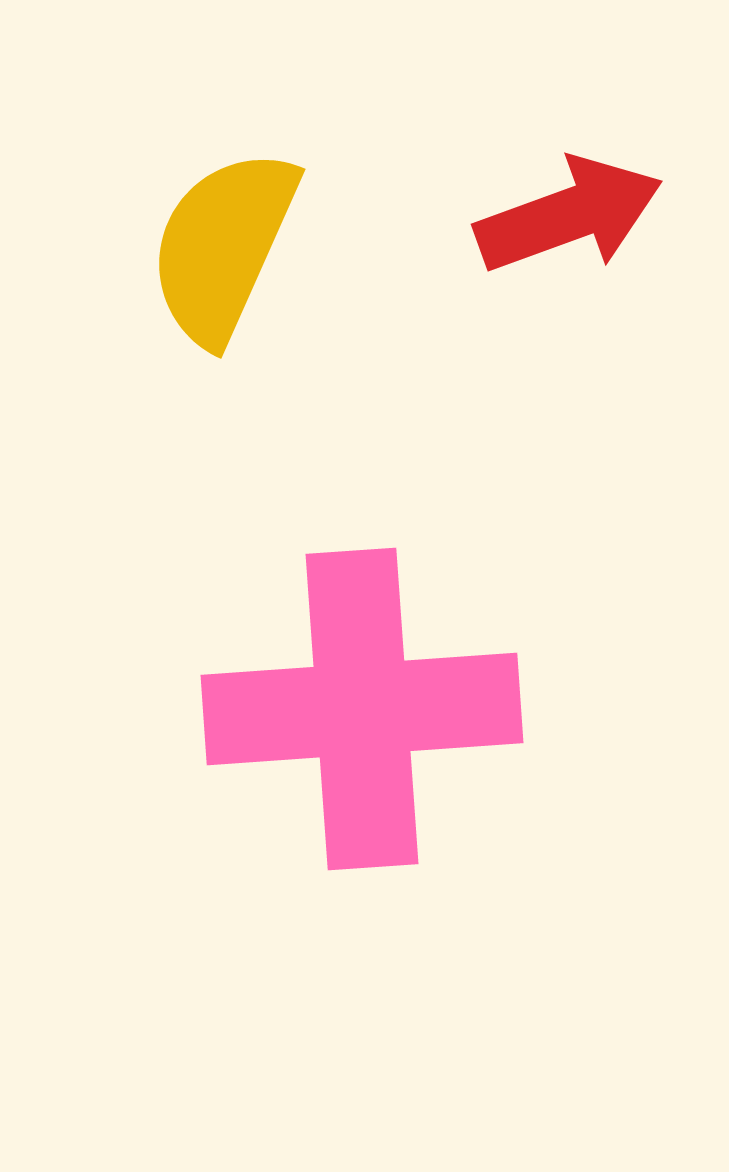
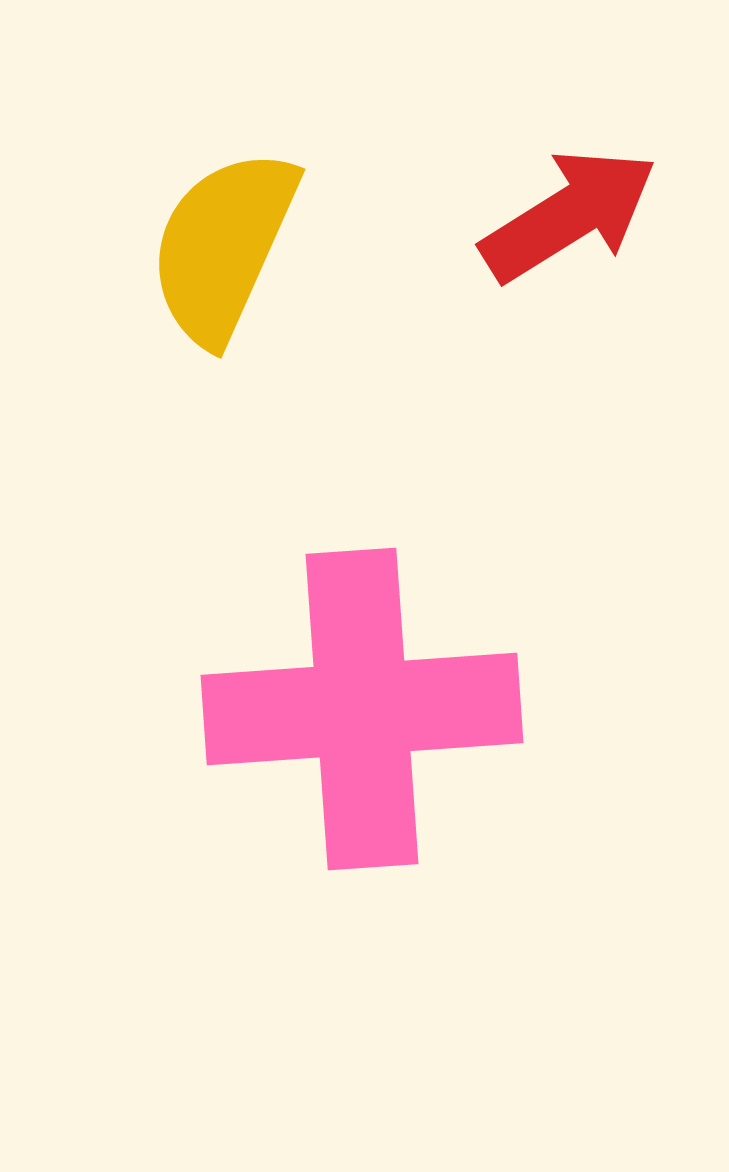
red arrow: rotated 12 degrees counterclockwise
